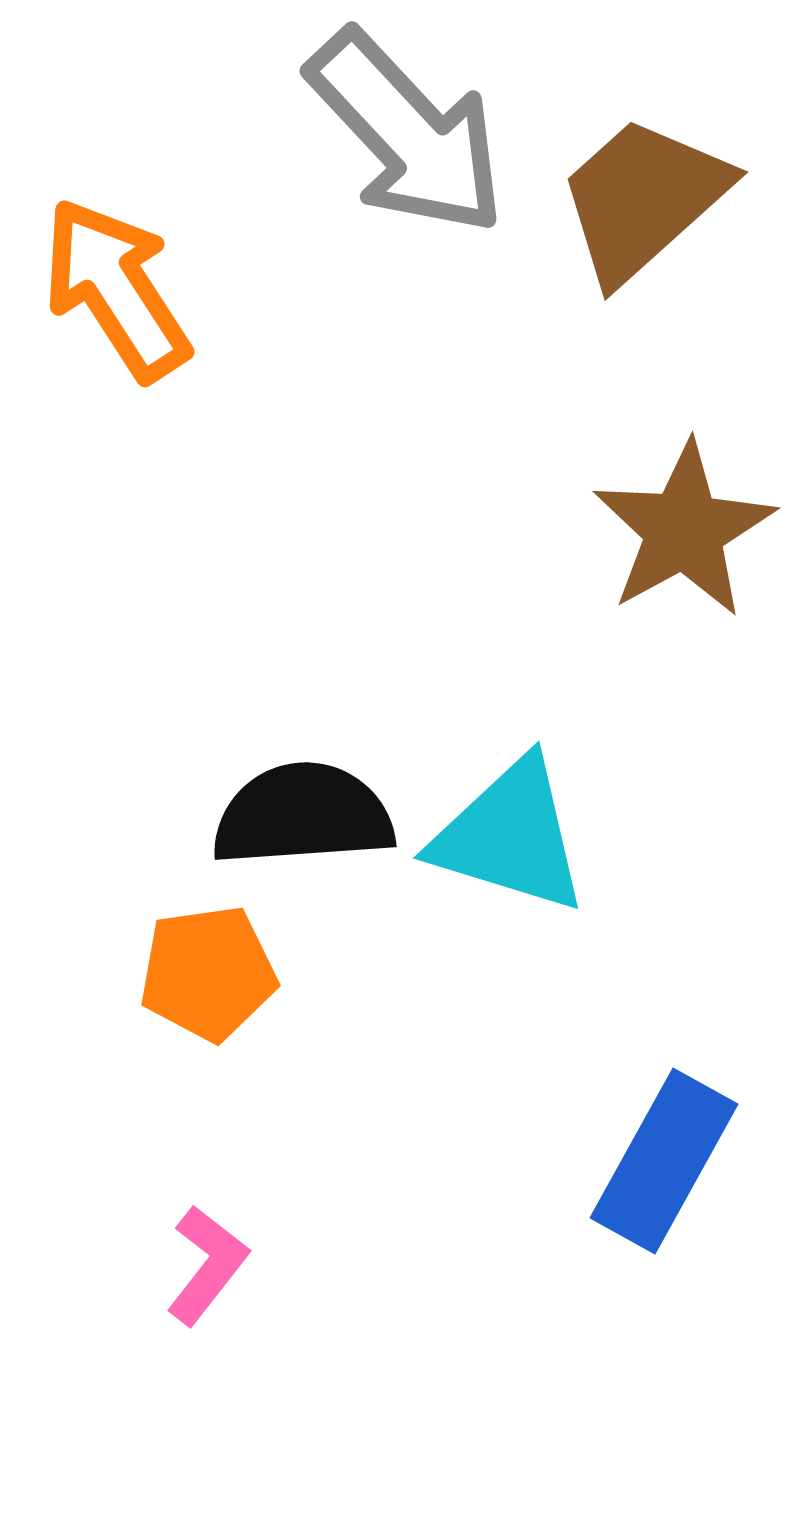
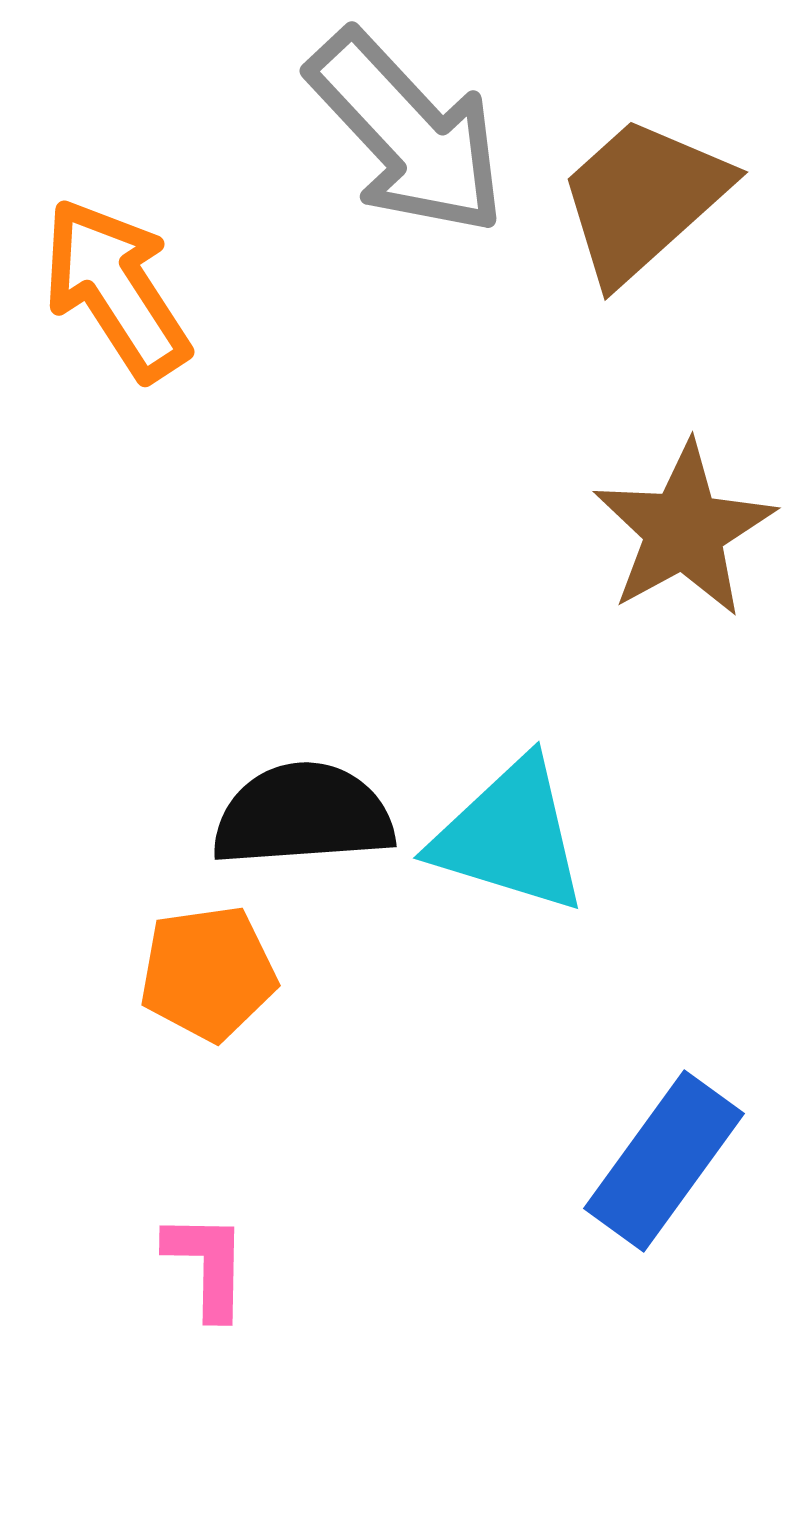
blue rectangle: rotated 7 degrees clockwise
pink L-shape: rotated 37 degrees counterclockwise
